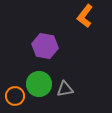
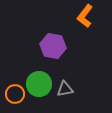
purple hexagon: moved 8 px right
orange circle: moved 2 px up
